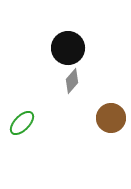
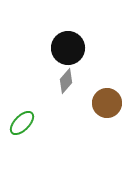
gray diamond: moved 6 px left
brown circle: moved 4 px left, 15 px up
